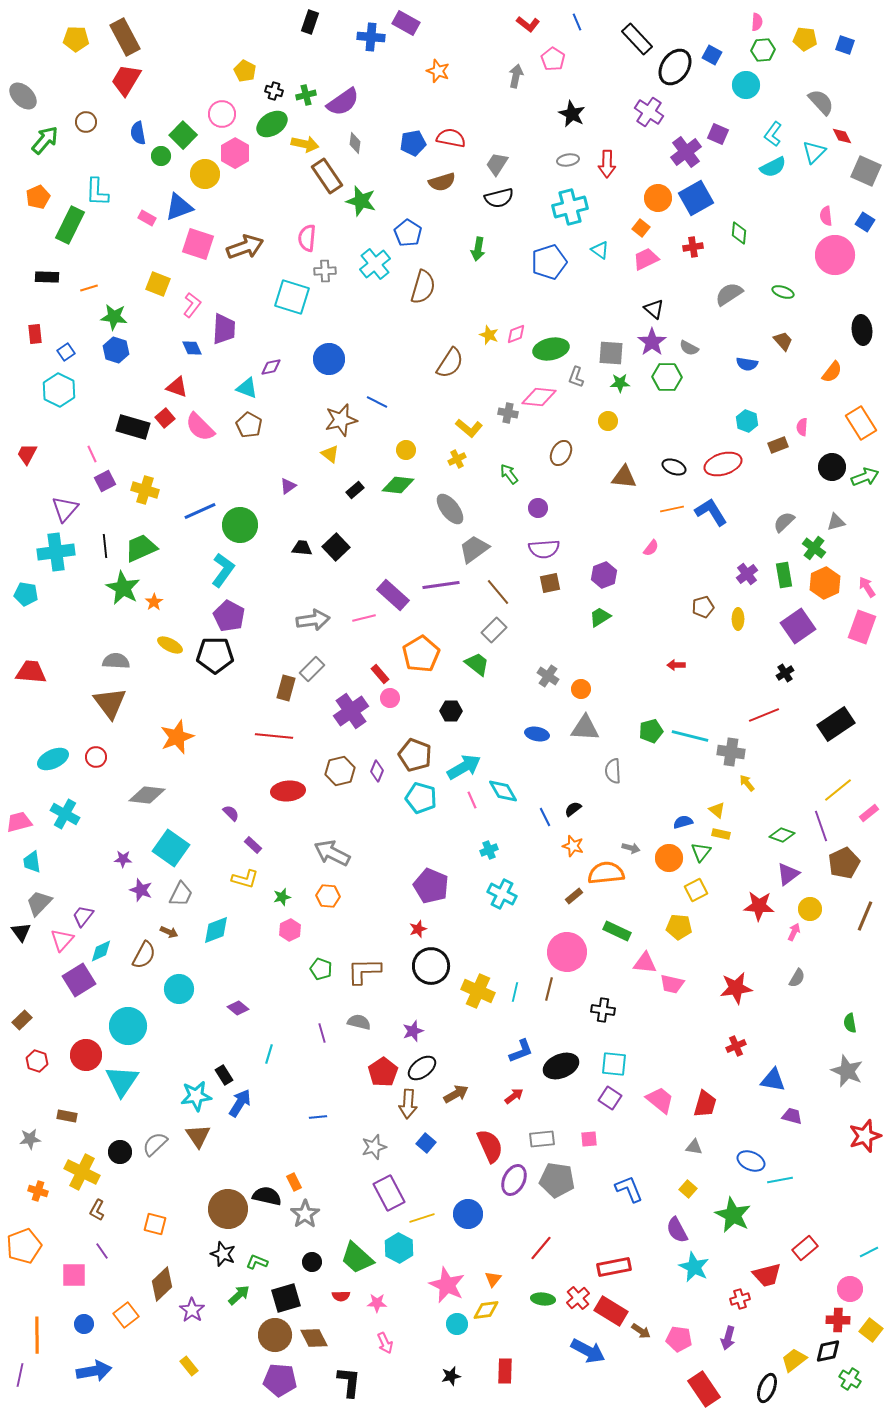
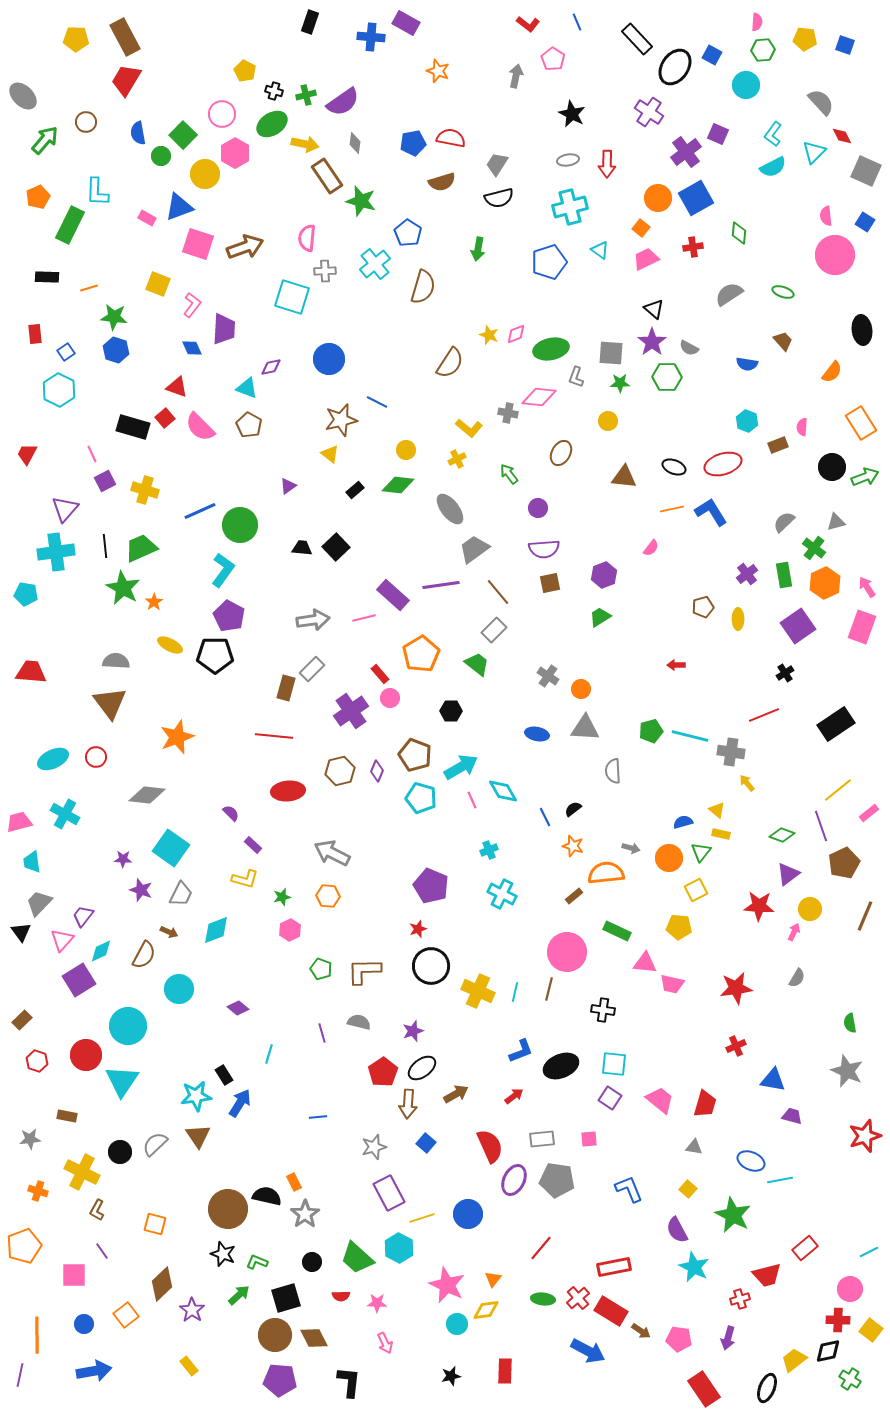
cyan arrow at (464, 767): moved 3 px left
